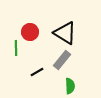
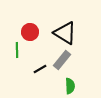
green line: moved 1 px right, 2 px down
black line: moved 3 px right, 3 px up
